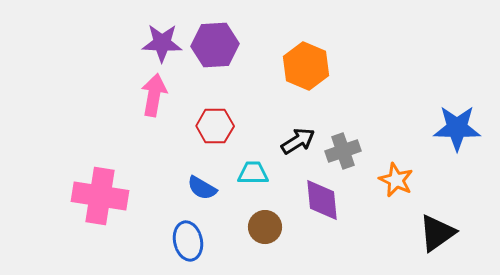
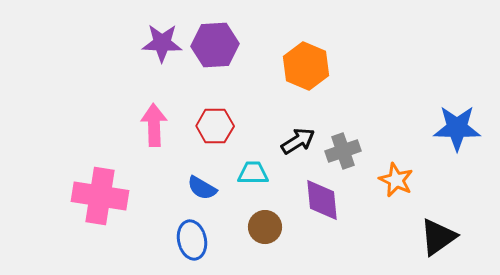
pink arrow: moved 30 px down; rotated 12 degrees counterclockwise
black triangle: moved 1 px right, 4 px down
blue ellipse: moved 4 px right, 1 px up
